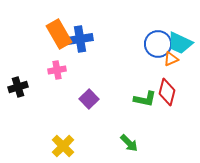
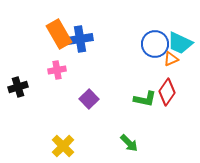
blue circle: moved 3 px left
red diamond: rotated 20 degrees clockwise
